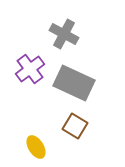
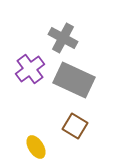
gray cross: moved 1 px left, 4 px down
gray rectangle: moved 3 px up
